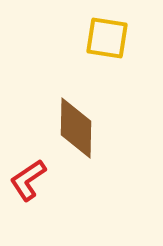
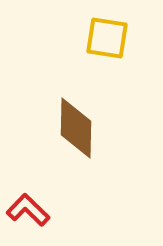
red L-shape: moved 30 px down; rotated 78 degrees clockwise
